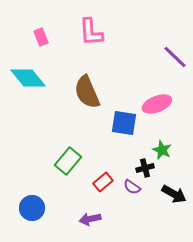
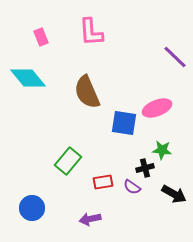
pink ellipse: moved 4 px down
green star: rotated 18 degrees counterclockwise
red rectangle: rotated 30 degrees clockwise
